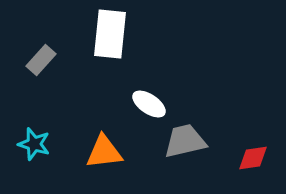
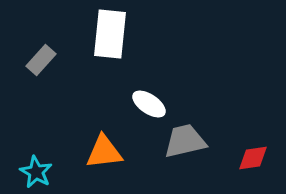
cyan star: moved 2 px right, 28 px down; rotated 12 degrees clockwise
